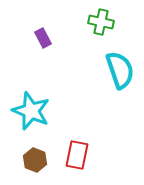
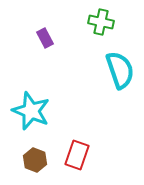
purple rectangle: moved 2 px right
red rectangle: rotated 8 degrees clockwise
